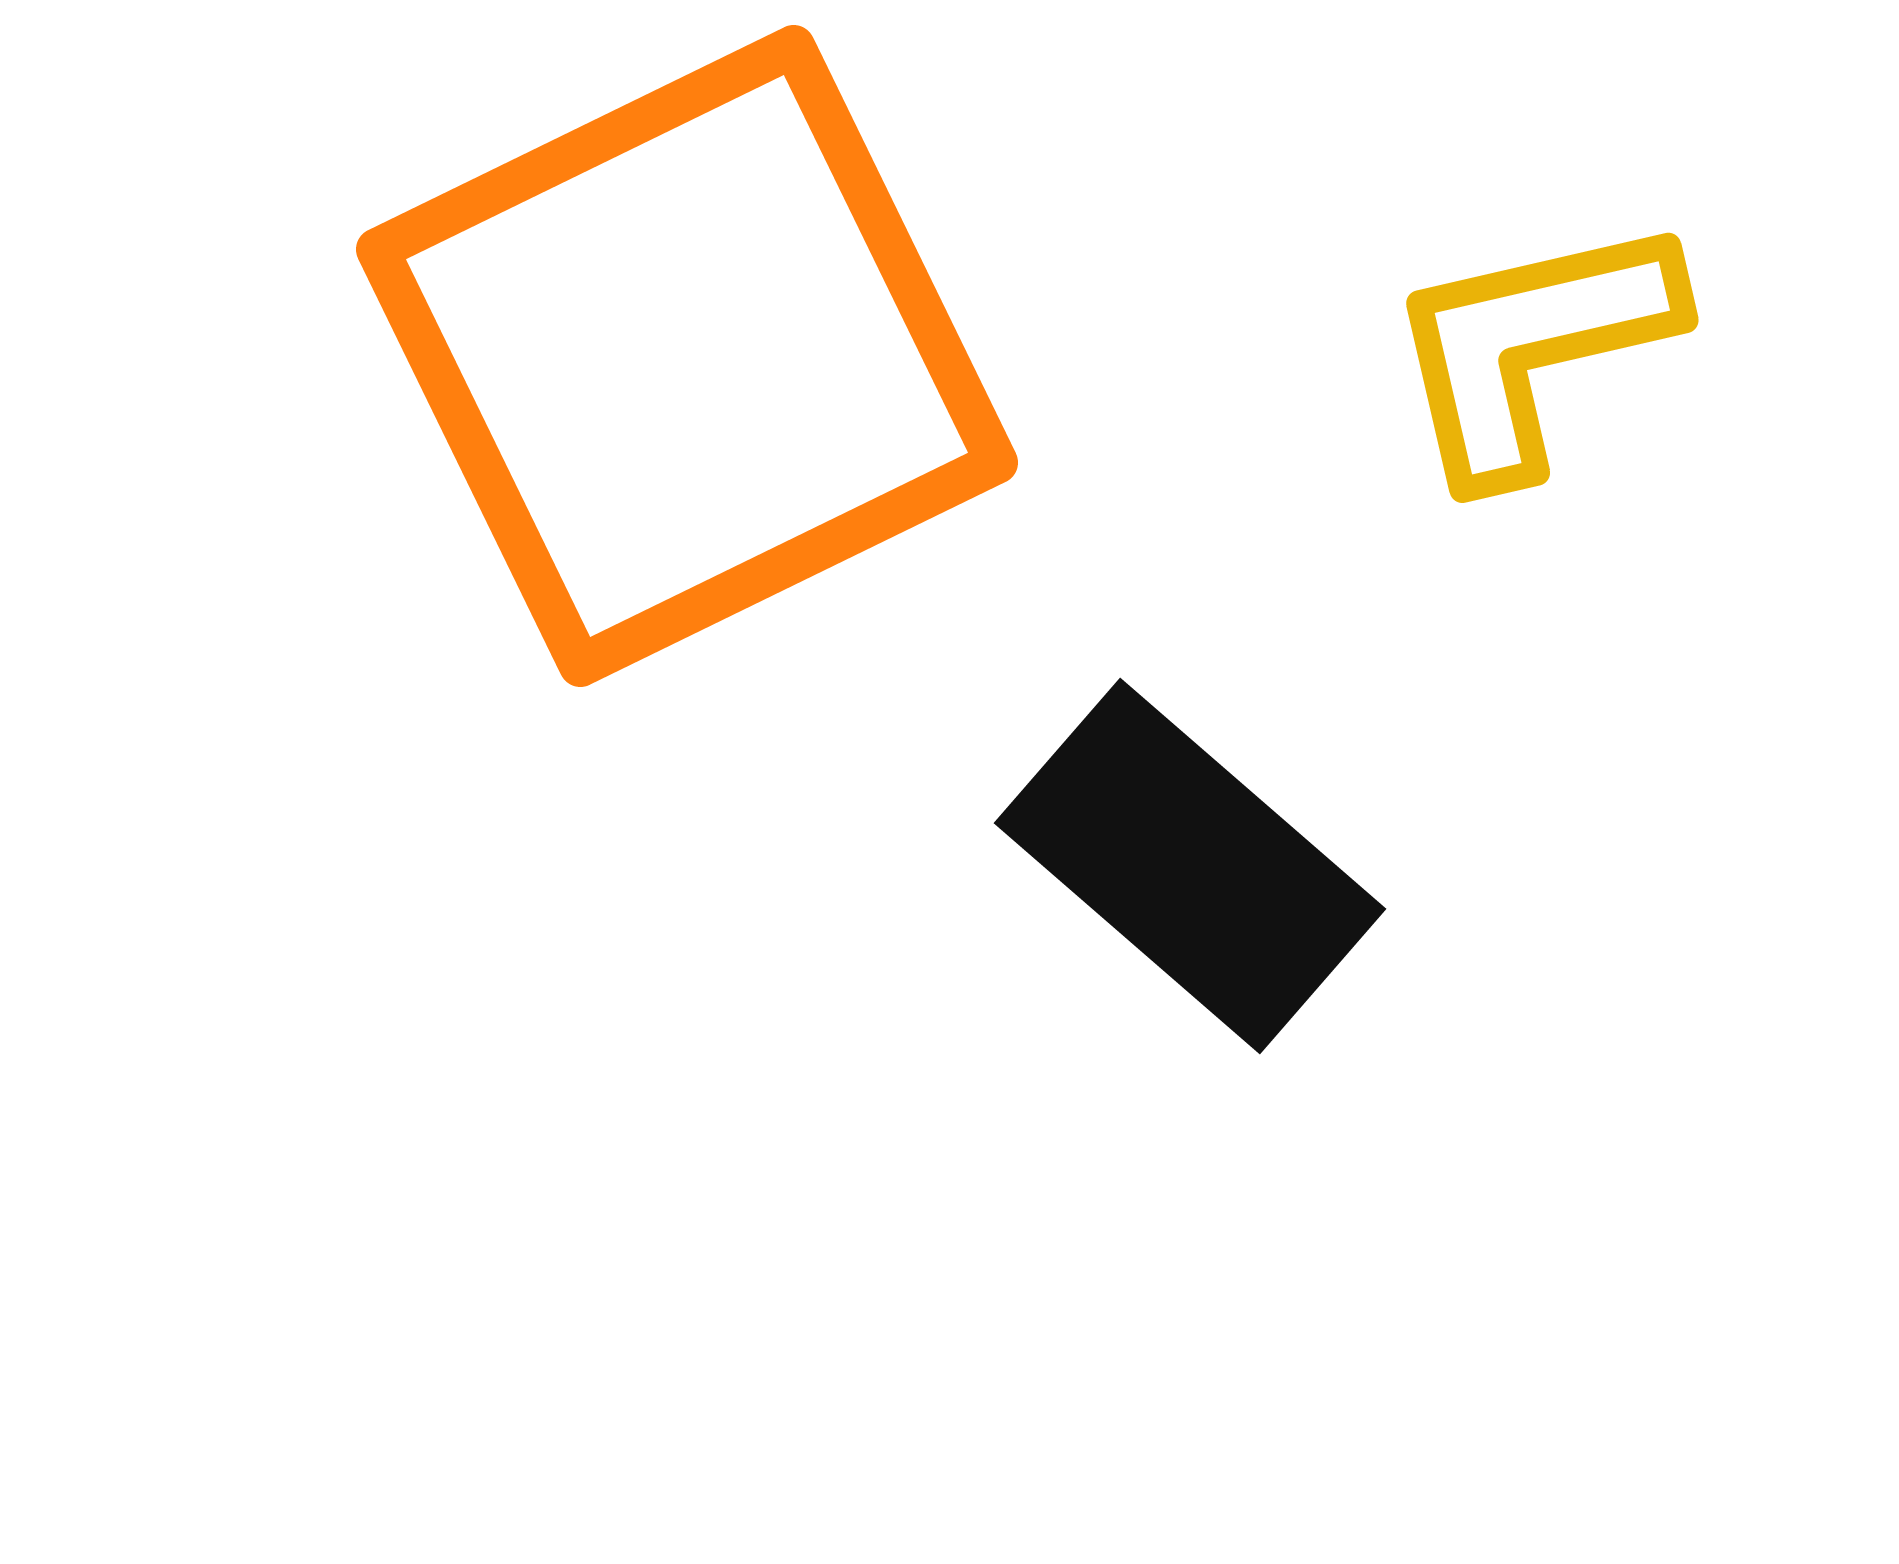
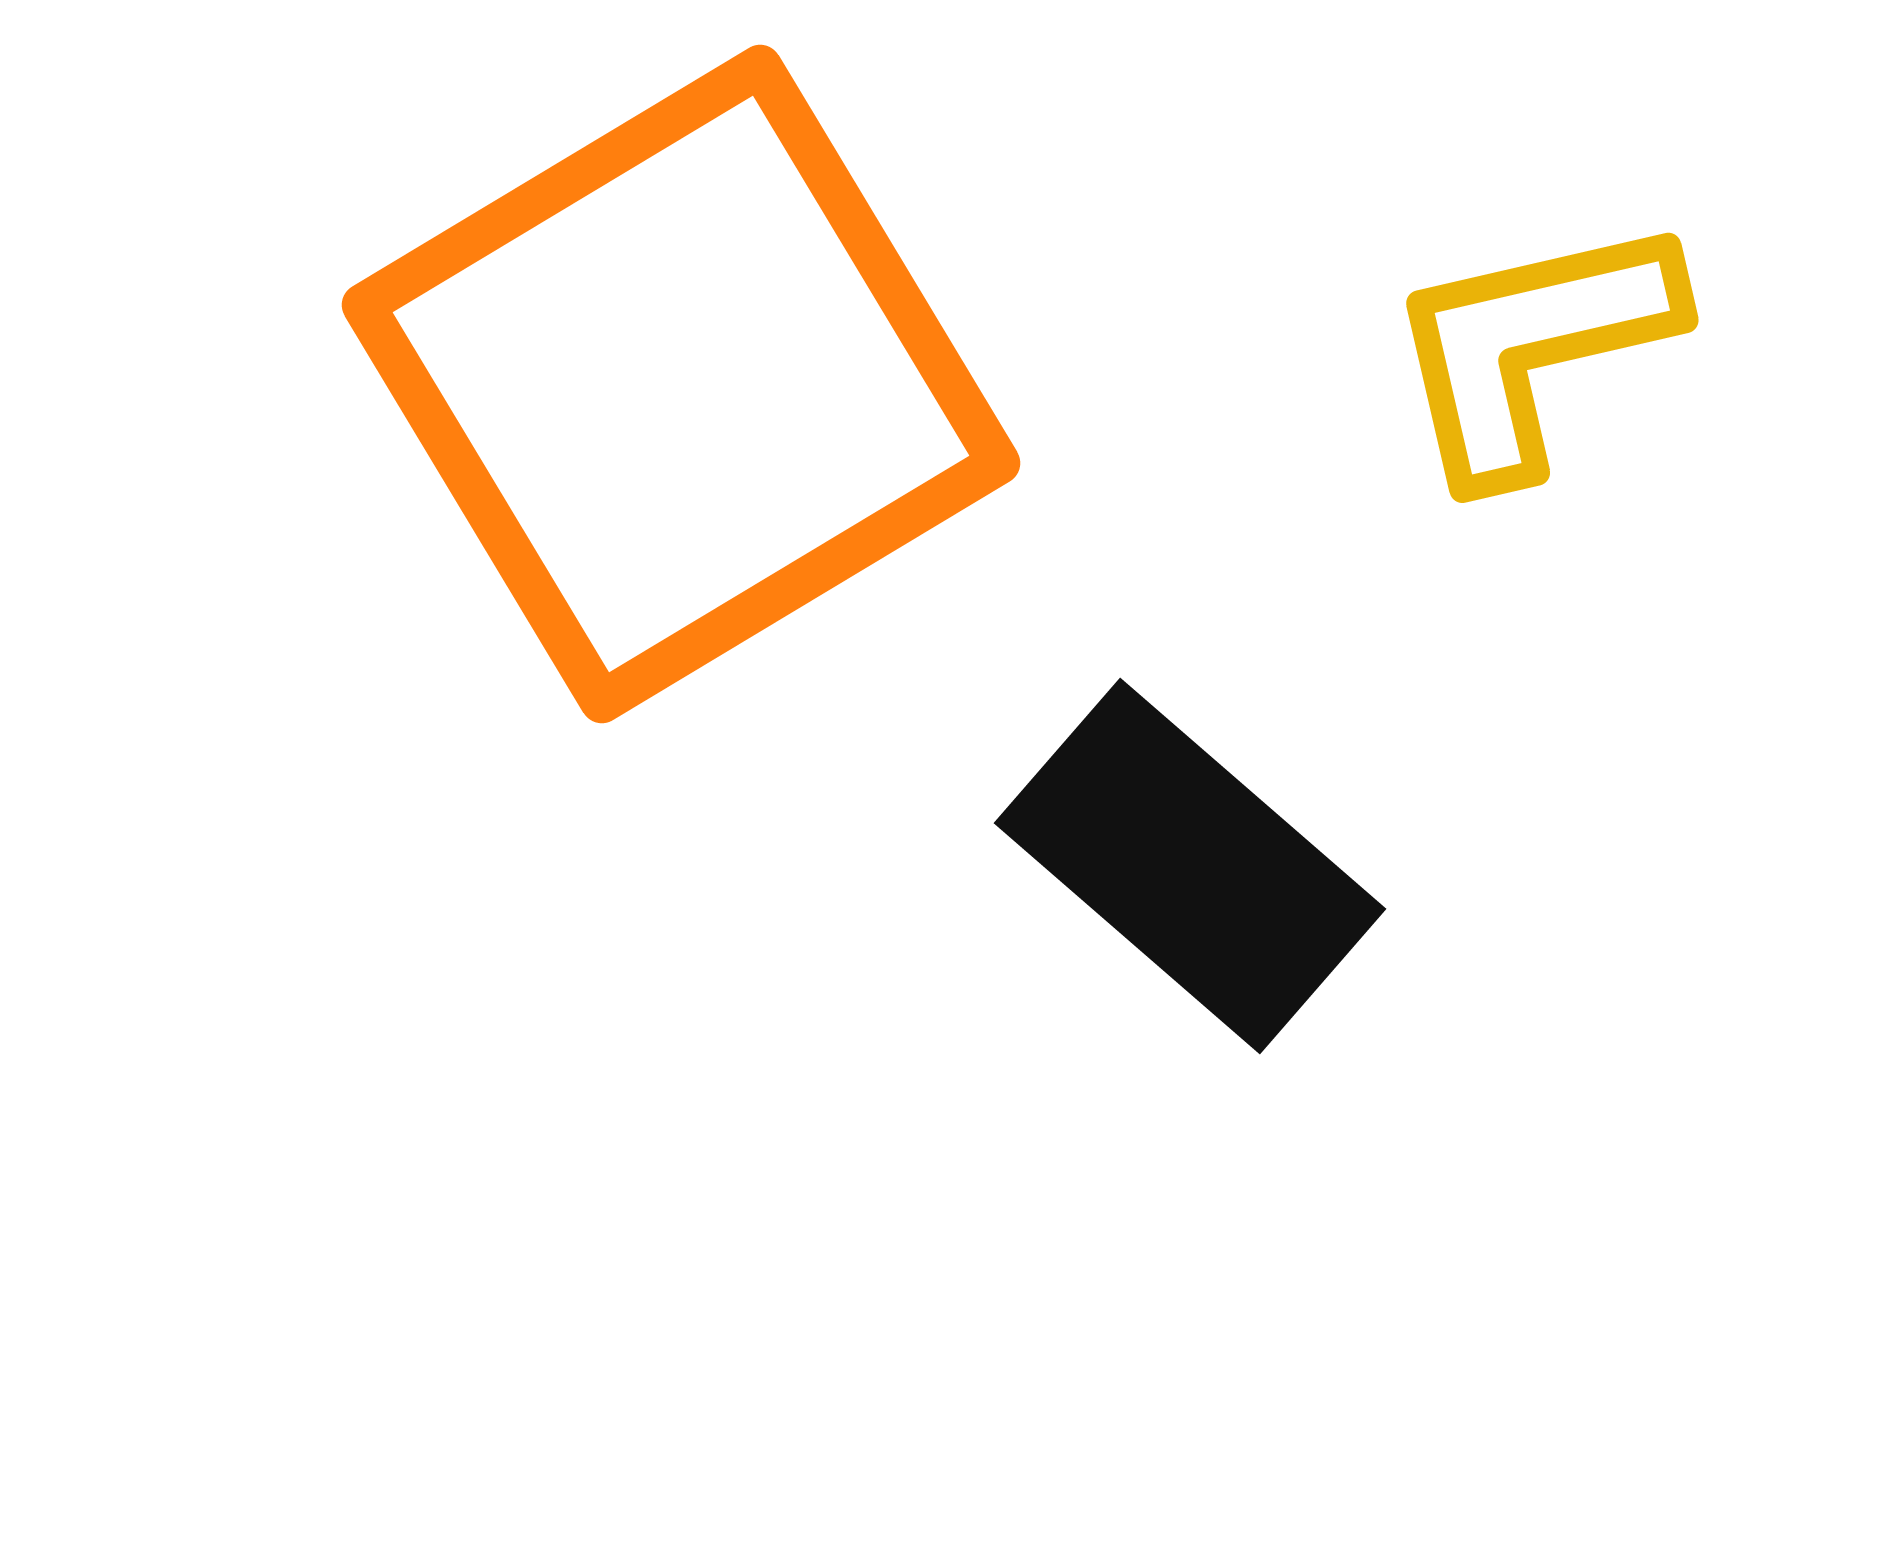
orange square: moved 6 px left, 28 px down; rotated 5 degrees counterclockwise
